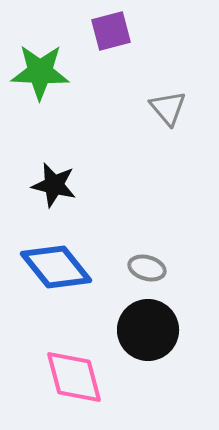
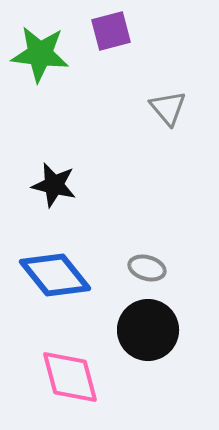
green star: moved 18 px up; rotated 4 degrees clockwise
blue diamond: moved 1 px left, 8 px down
pink diamond: moved 4 px left
